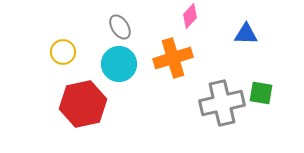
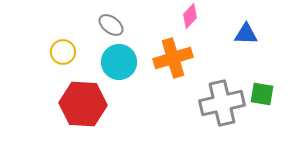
gray ellipse: moved 9 px left, 2 px up; rotated 20 degrees counterclockwise
cyan circle: moved 2 px up
green square: moved 1 px right, 1 px down
red hexagon: rotated 15 degrees clockwise
